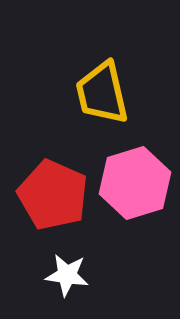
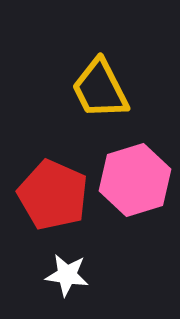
yellow trapezoid: moved 2 px left, 4 px up; rotated 14 degrees counterclockwise
pink hexagon: moved 3 px up
